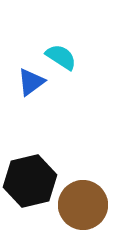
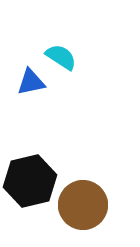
blue triangle: rotated 24 degrees clockwise
